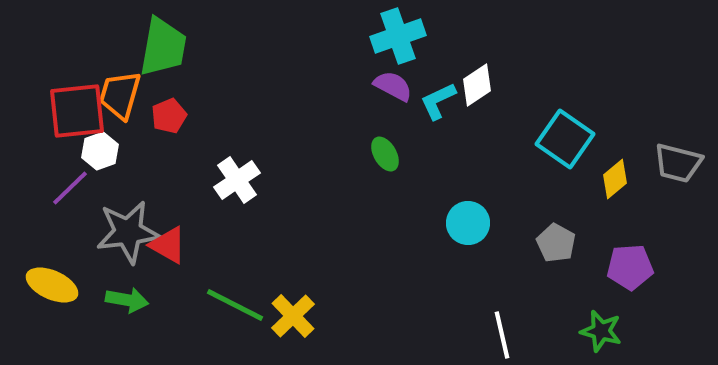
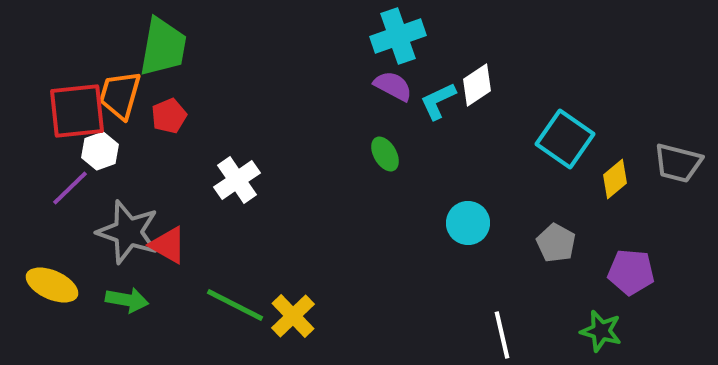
gray star: rotated 26 degrees clockwise
purple pentagon: moved 1 px right, 5 px down; rotated 9 degrees clockwise
